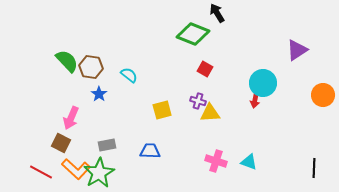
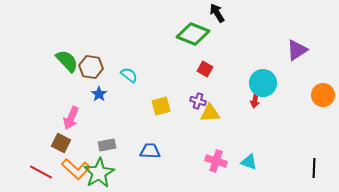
yellow square: moved 1 px left, 4 px up
